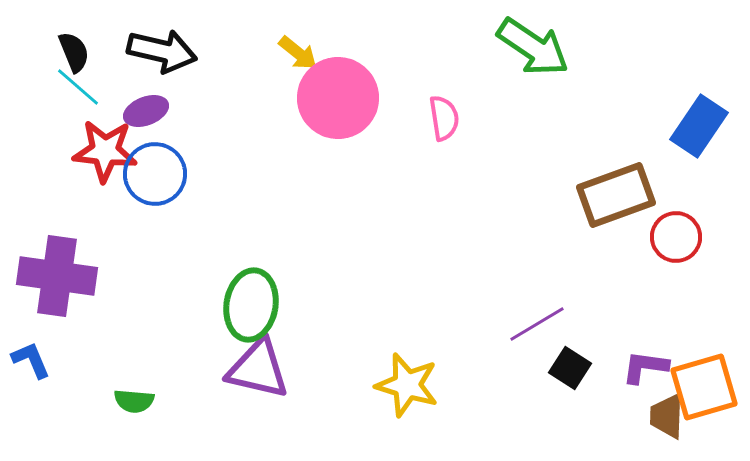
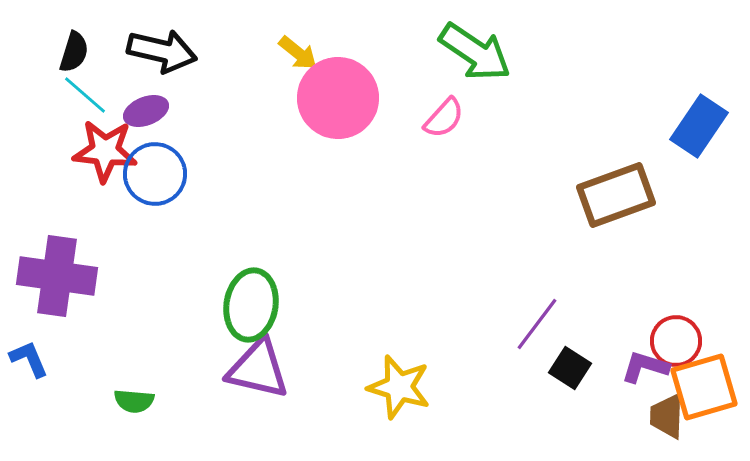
green arrow: moved 58 px left, 5 px down
black semicircle: rotated 39 degrees clockwise
cyan line: moved 7 px right, 8 px down
pink semicircle: rotated 51 degrees clockwise
red circle: moved 104 px down
purple line: rotated 22 degrees counterclockwise
blue L-shape: moved 2 px left, 1 px up
purple L-shape: rotated 9 degrees clockwise
yellow star: moved 8 px left, 2 px down
